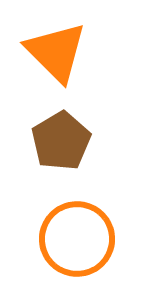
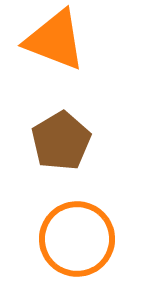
orange triangle: moved 1 px left, 12 px up; rotated 24 degrees counterclockwise
